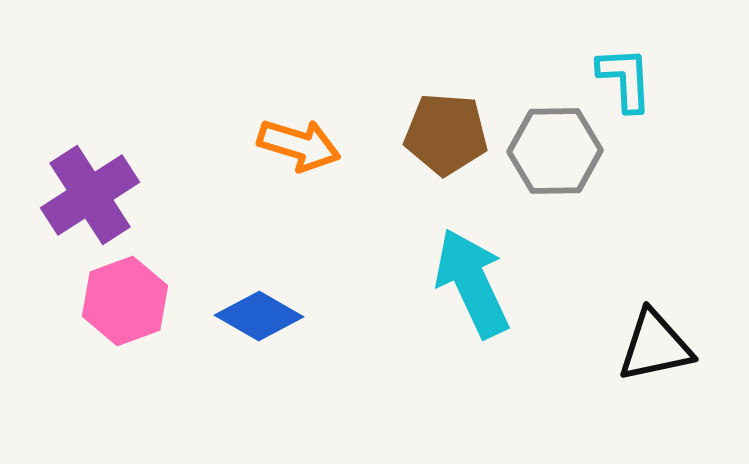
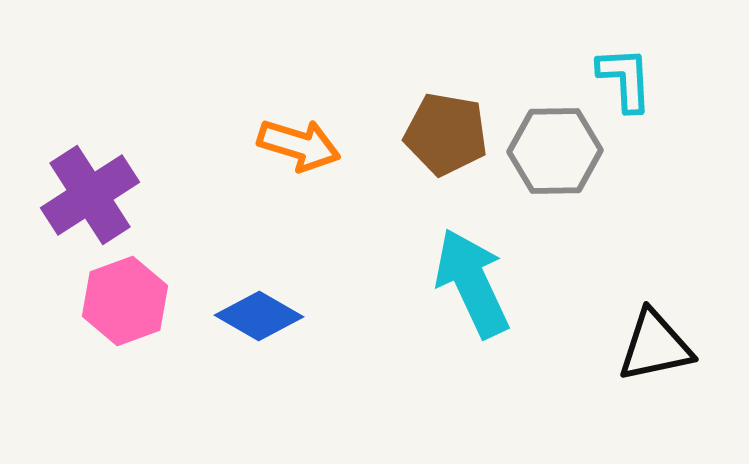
brown pentagon: rotated 6 degrees clockwise
